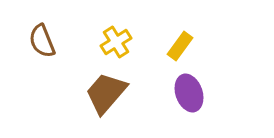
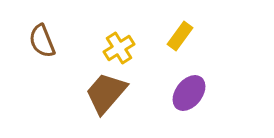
yellow cross: moved 3 px right, 6 px down
yellow rectangle: moved 10 px up
purple ellipse: rotated 57 degrees clockwise
